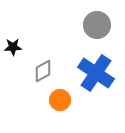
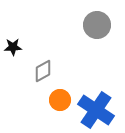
blue cross: moved 37 px down
